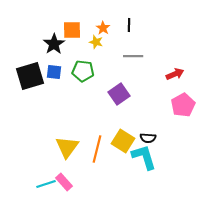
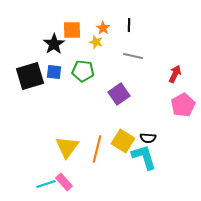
gray line: rotated 12 degrees clockwise
red arrow: rotated 42 degrees counterclockwise
